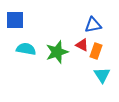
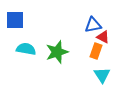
red triangle: moved 21 px right, 8 px up
